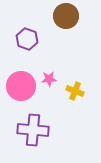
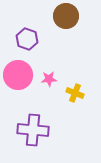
pink circle: moved 3 px left, 11 px up
yellow cross: moved 2 px down
